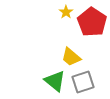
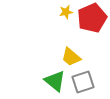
yellow star: rotated 24 degrees clockwise
red pentagon: moved 4 px up; rotated 16 degrees clockwise
